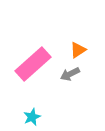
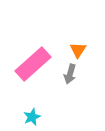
orange triangle: rotated 24 degrees counterclockwise
gray arrow: rotated 48 degrees counterclockwise
